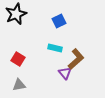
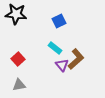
black star: rotated 30 degrees clockwise
cyan rectangle: rotated 24 degrees clockwise
red square: rotated 16 degrees clockwise
purple triangle: moved 3 px left, 8 px up
